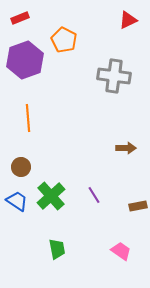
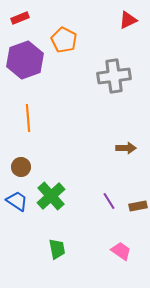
gray cross: rotated 16 degrees counterclockwise
purple line: moved 15 px right, 6 px down
